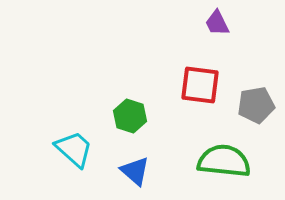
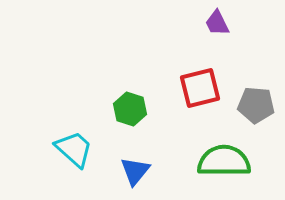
red square: moved 3 px down; rotated 21 degrees counterclockwise
gray pentagon: rotated 15 degrees clockwise
green hexagon: moved 7 px up
green semicircle: rotated 6 degrees counterclockwise
blue triangle: rotated 28 degrees clockwise
